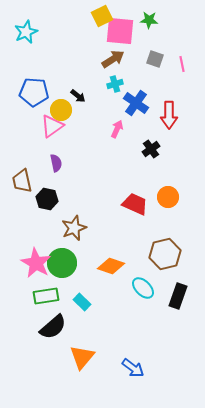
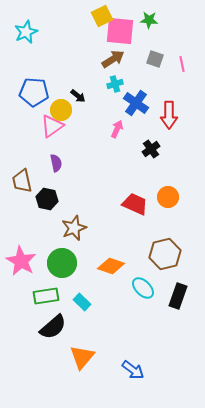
pink star: moved 15 px left, 2 px up
blue arrow: moved 2 px down
